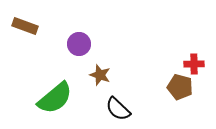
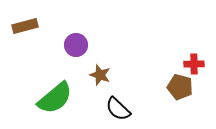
brown rectangle: rotated 35 degrees counterclockwise
purple circle: moved 3 px left, 1 px down
